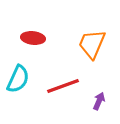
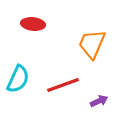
red ellipse: moved 14 px up
red line: moved 1 px up
purple arrow: rotated 42 degrees clockwise
